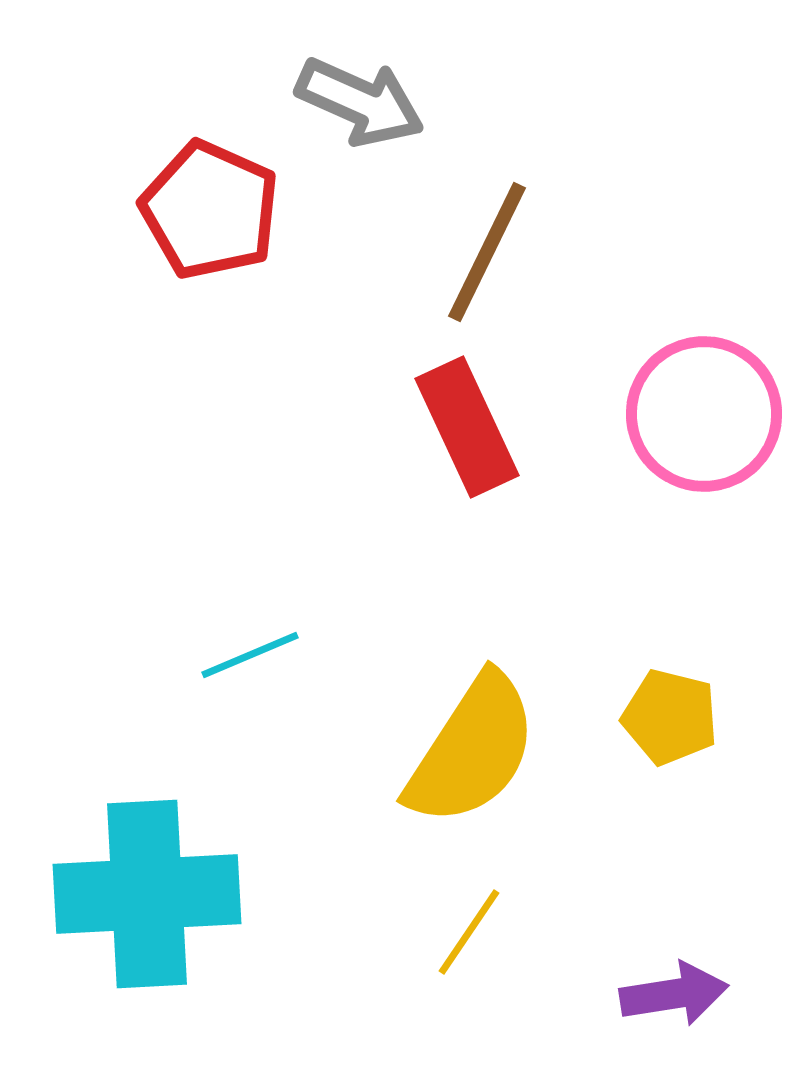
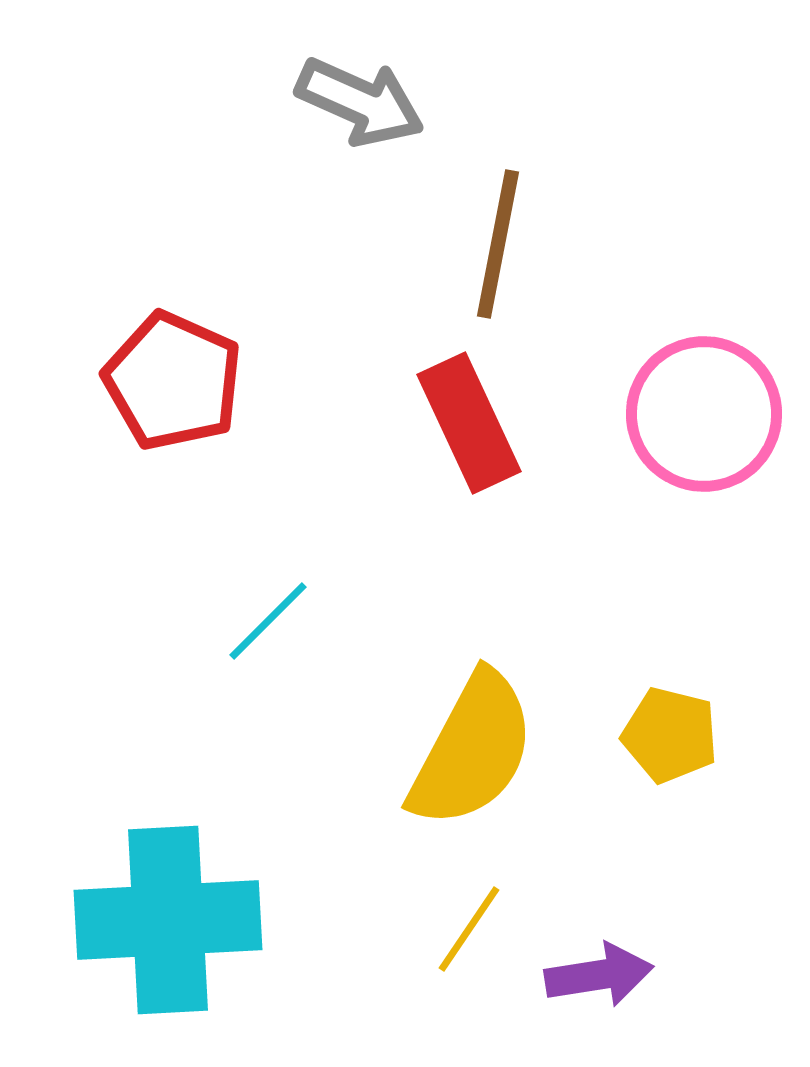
red pentagon: moved 37 px left, 171 px down
brown line: moved 11 px right, 8 px up; rotated 15 degrees counterclockwise
red rectangle: moved 2 px right, 4 px up
cyan line: moved 18 px right, 34 px up; rotated 22 degrees counterclockwise
yellow pentagon: moved 18 px down
yellow semicircle: rotated 5 degrees counterclockwise
cyan cross: moved 21 px right, 26 px down
yellow line: moved 3 px up
purple arrow: moved 75 px left, 19 px up
